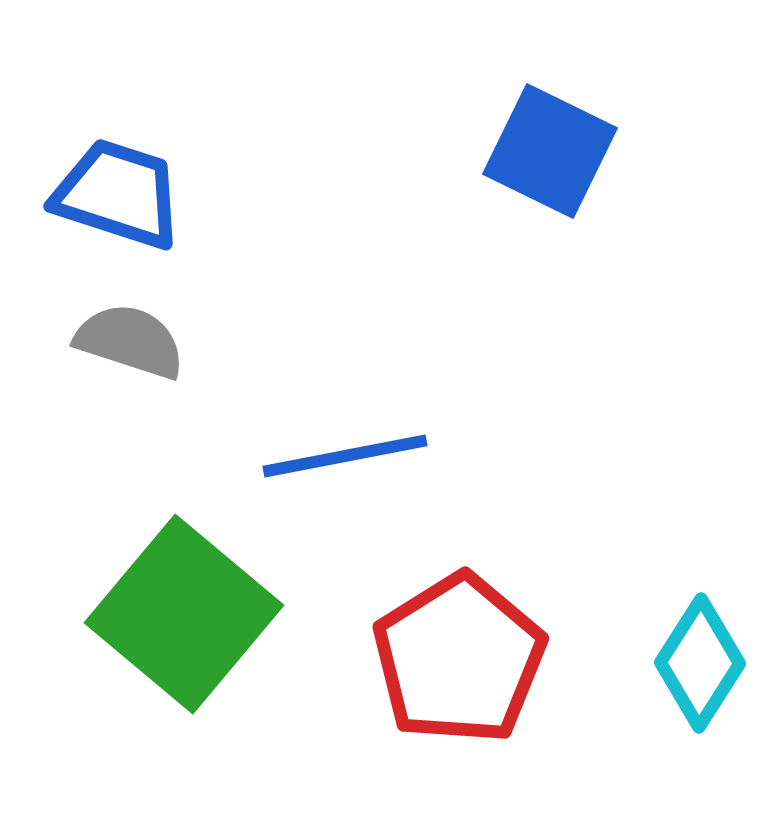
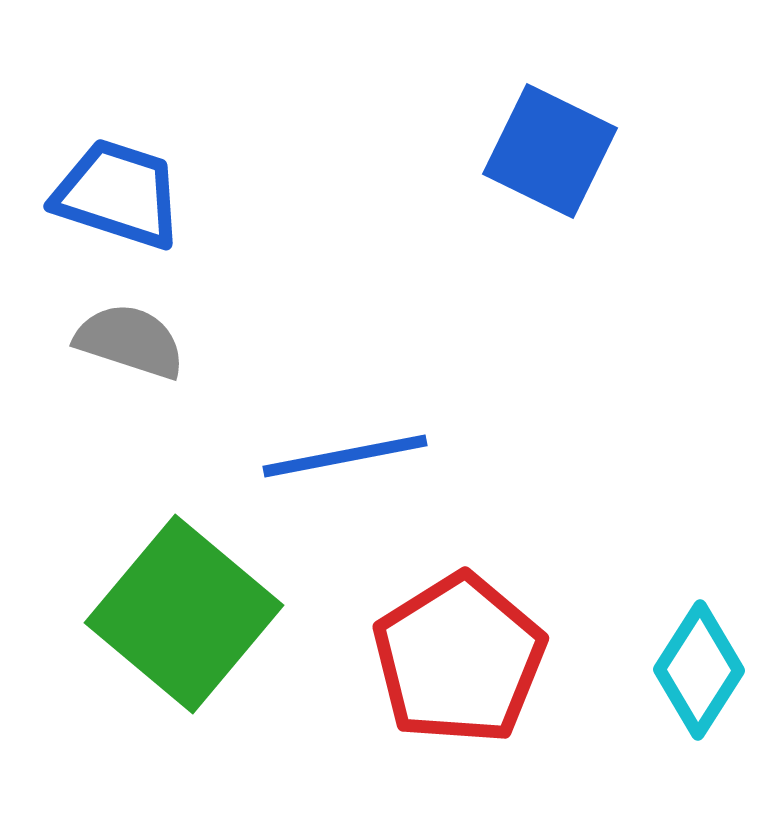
cyan diamond: moved 1 px left, 7 px down
